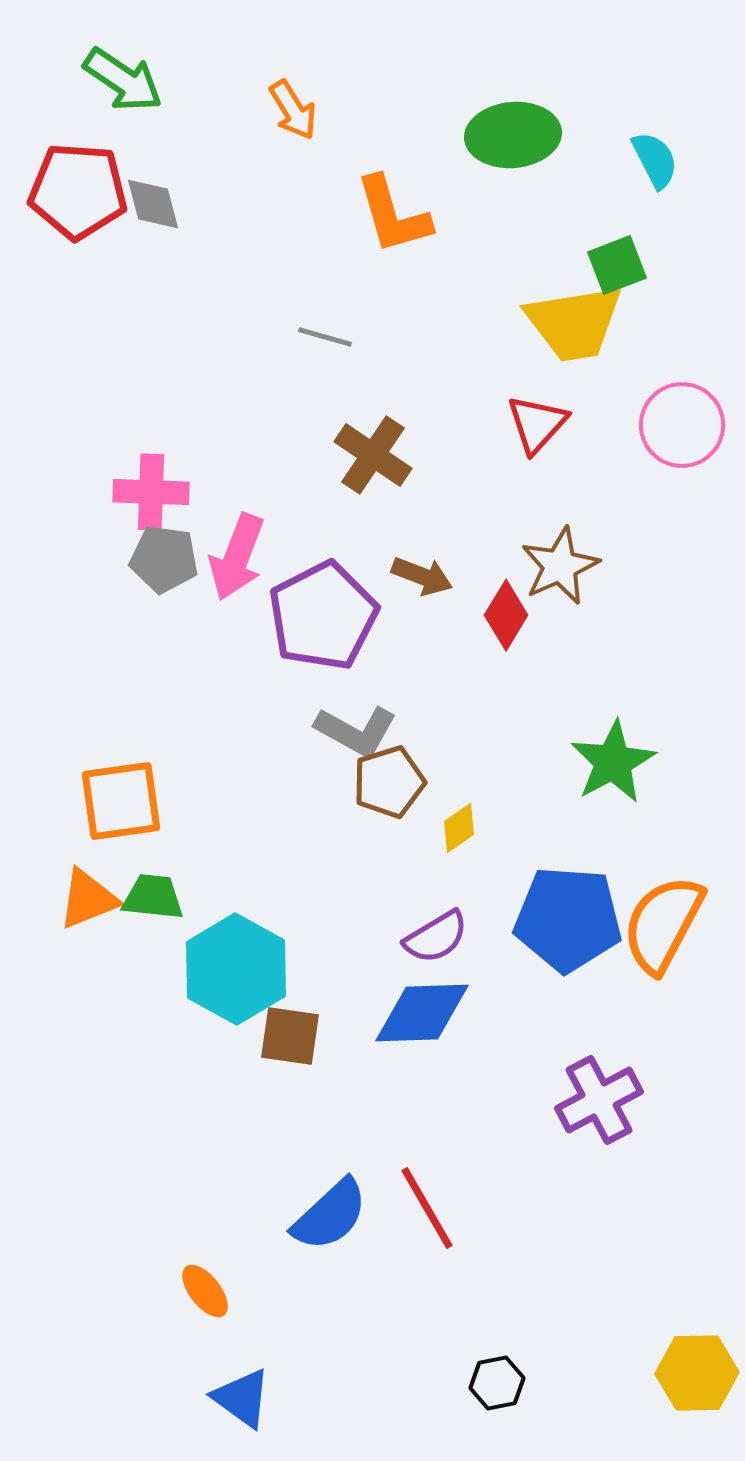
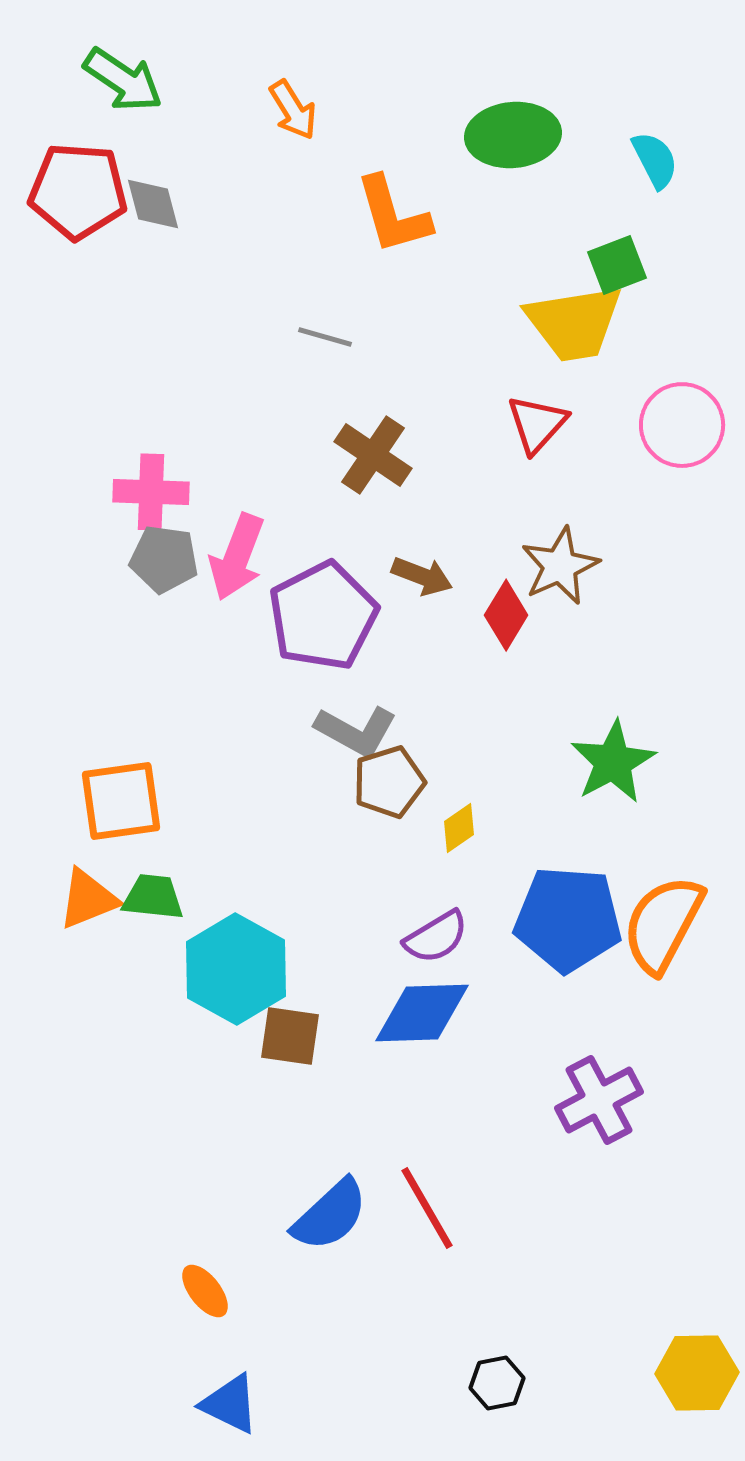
blue triangle: moved 12 px left, 6 px down; rotated 10 degrees counterclockwise
